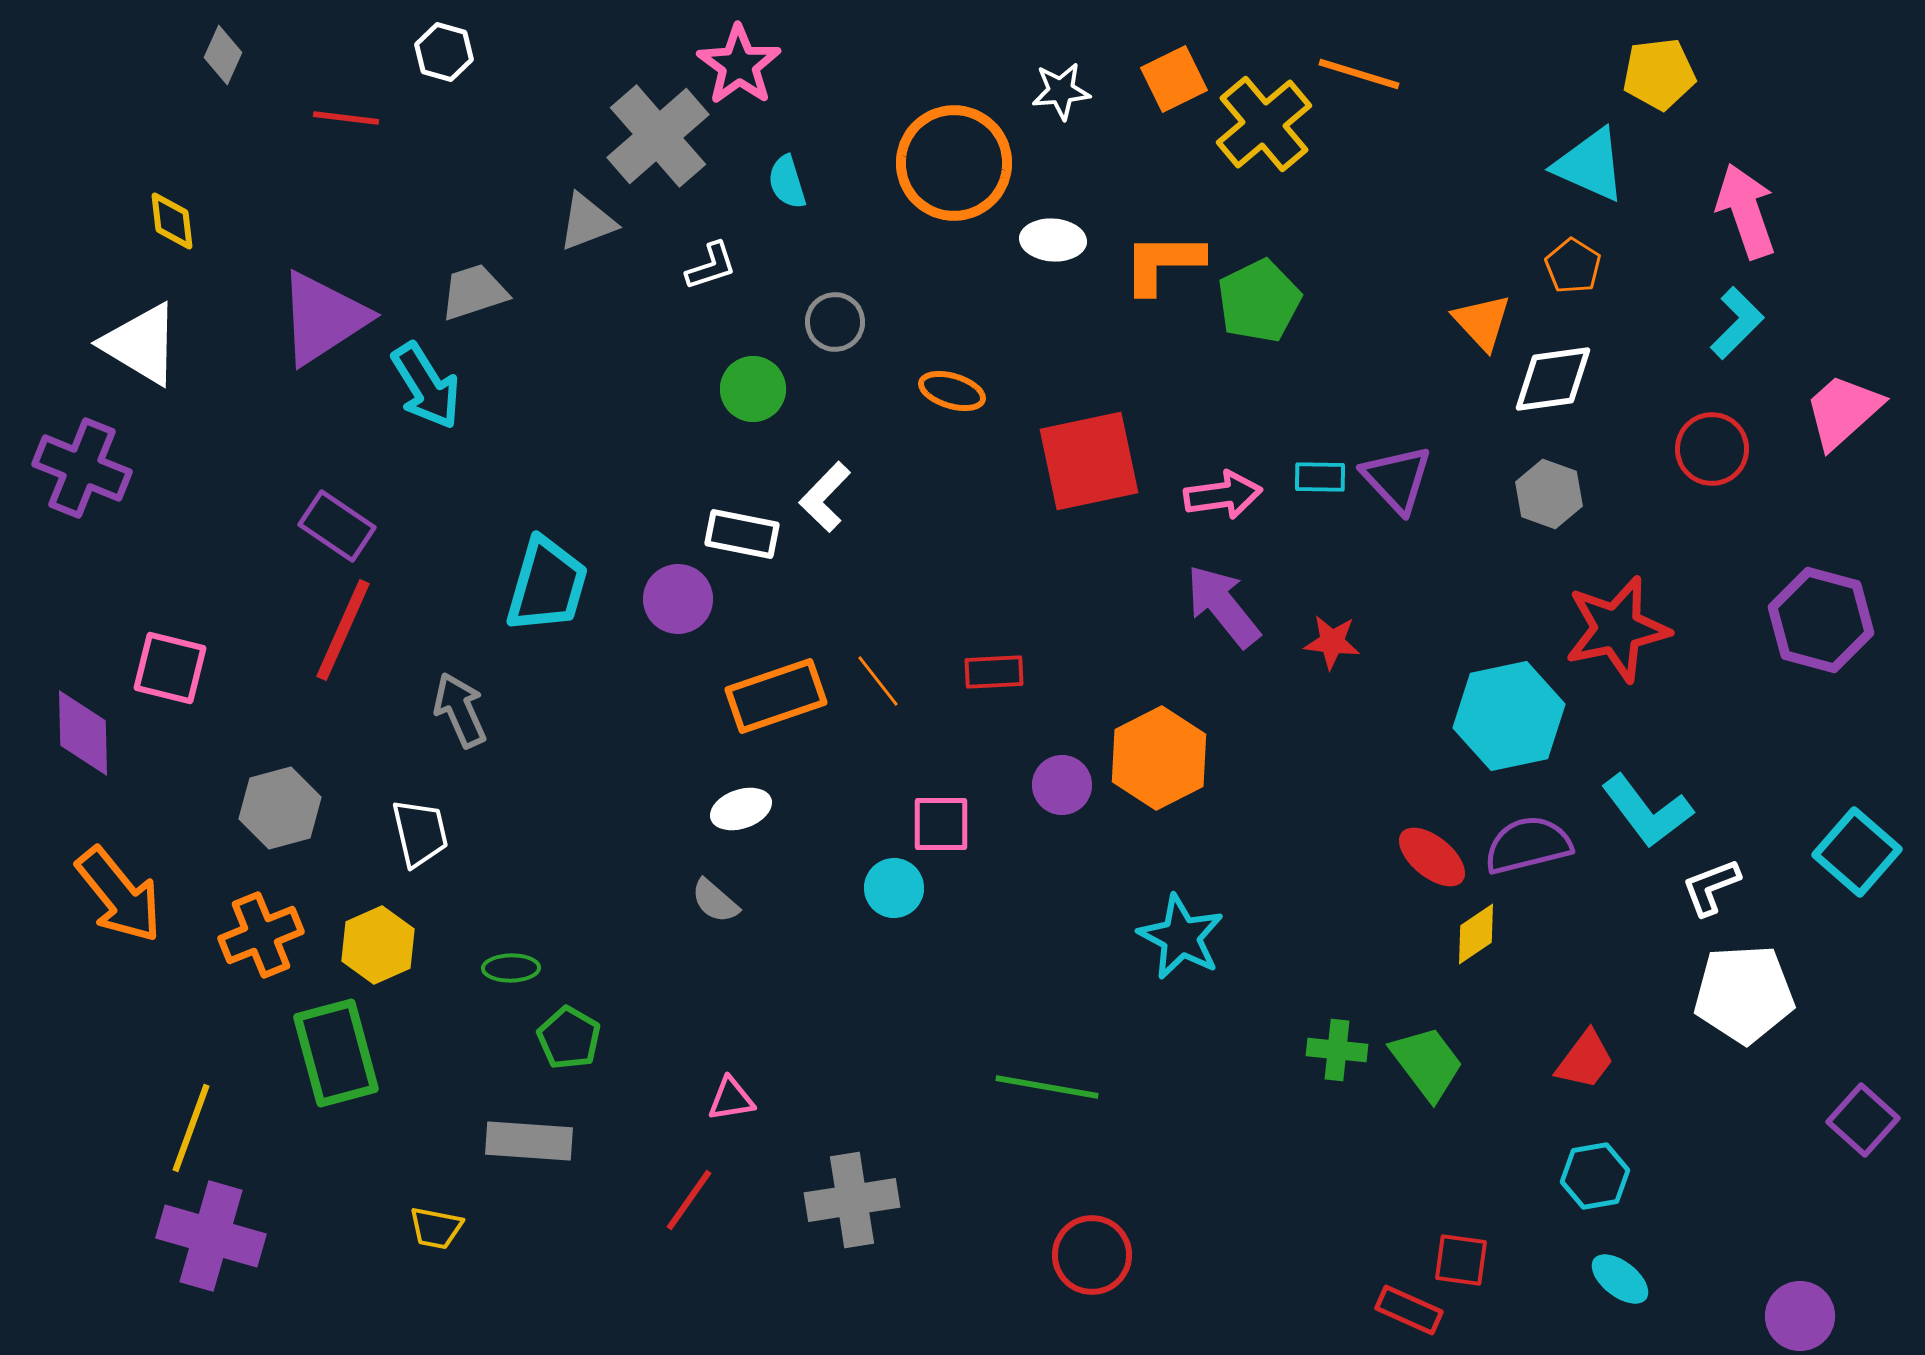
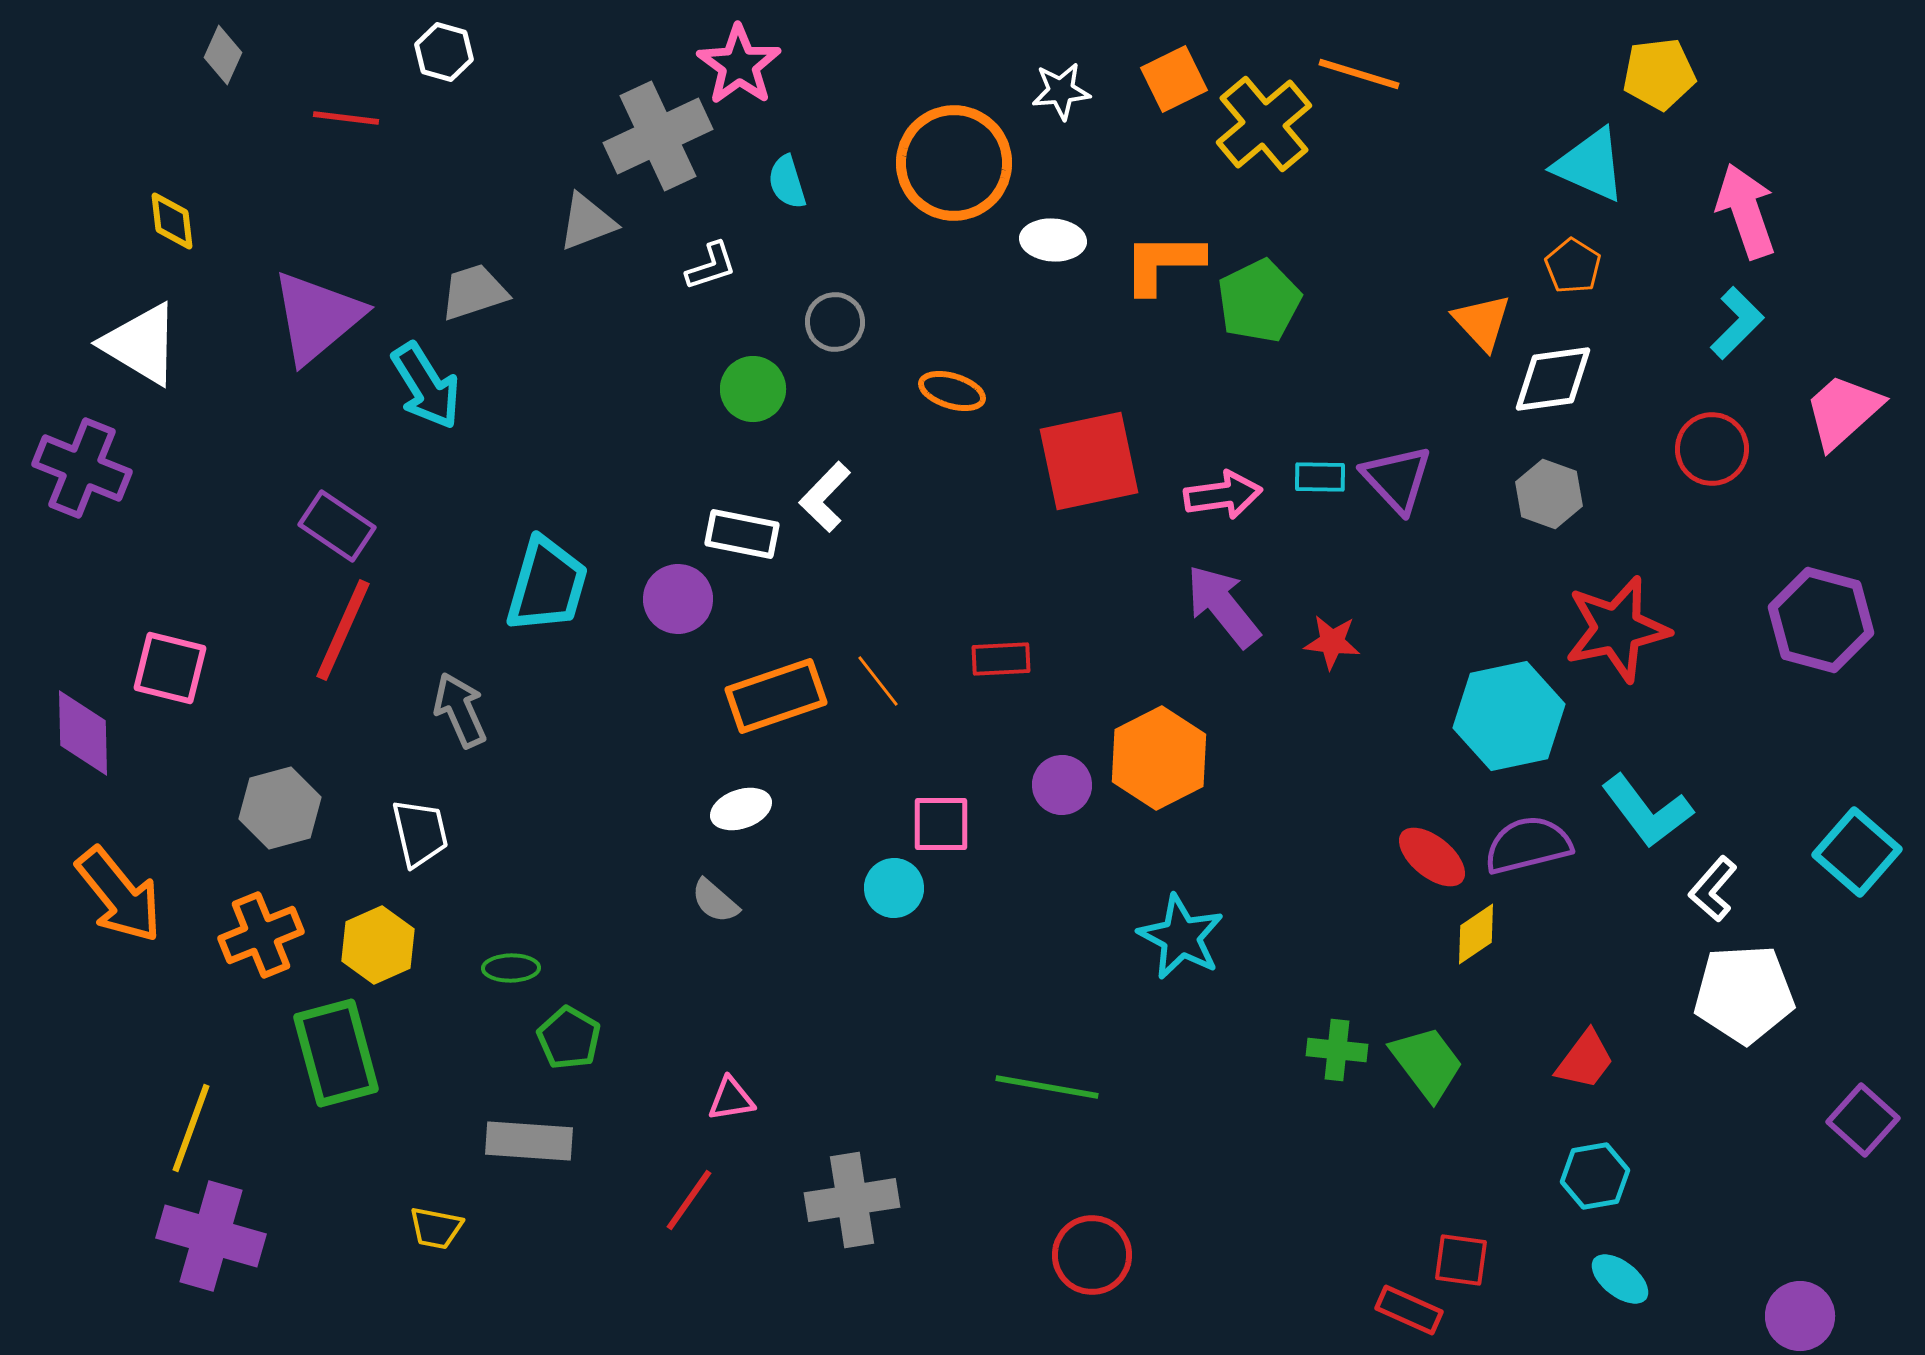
gray cross at (658, 136): rotated 16 degrees clockwise
purple triangle at (323, 318): moved 6 px left, 1 px up; rotated 7 degrees counterclockwise
red rectangle at (994, 672): moved 7 px right, 13 px up
white L-shape at (1711, 887): moved 2 px right, 2 px down; rotated 28 degrees counterclockwise
